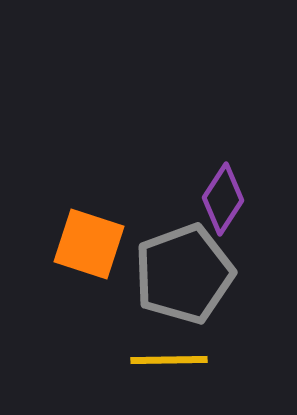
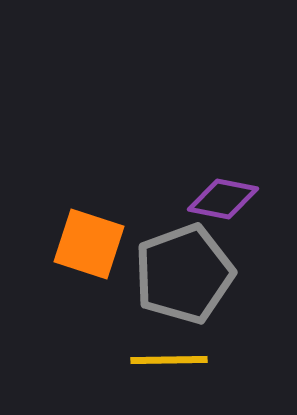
purple diamond: rotated 68 degrees clockwise
